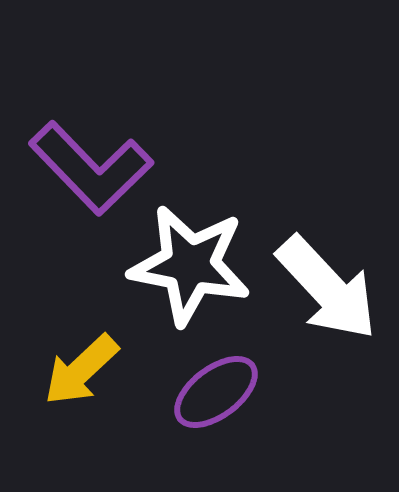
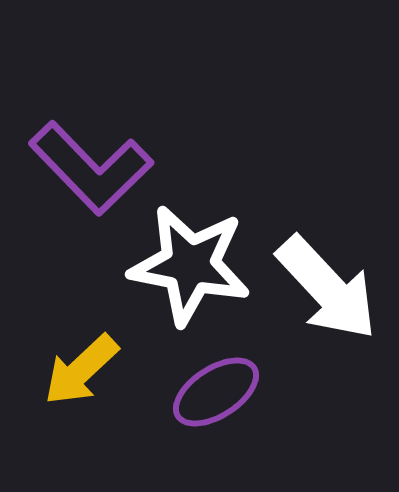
purple ellipse: rotated 4 degrees clockwise
